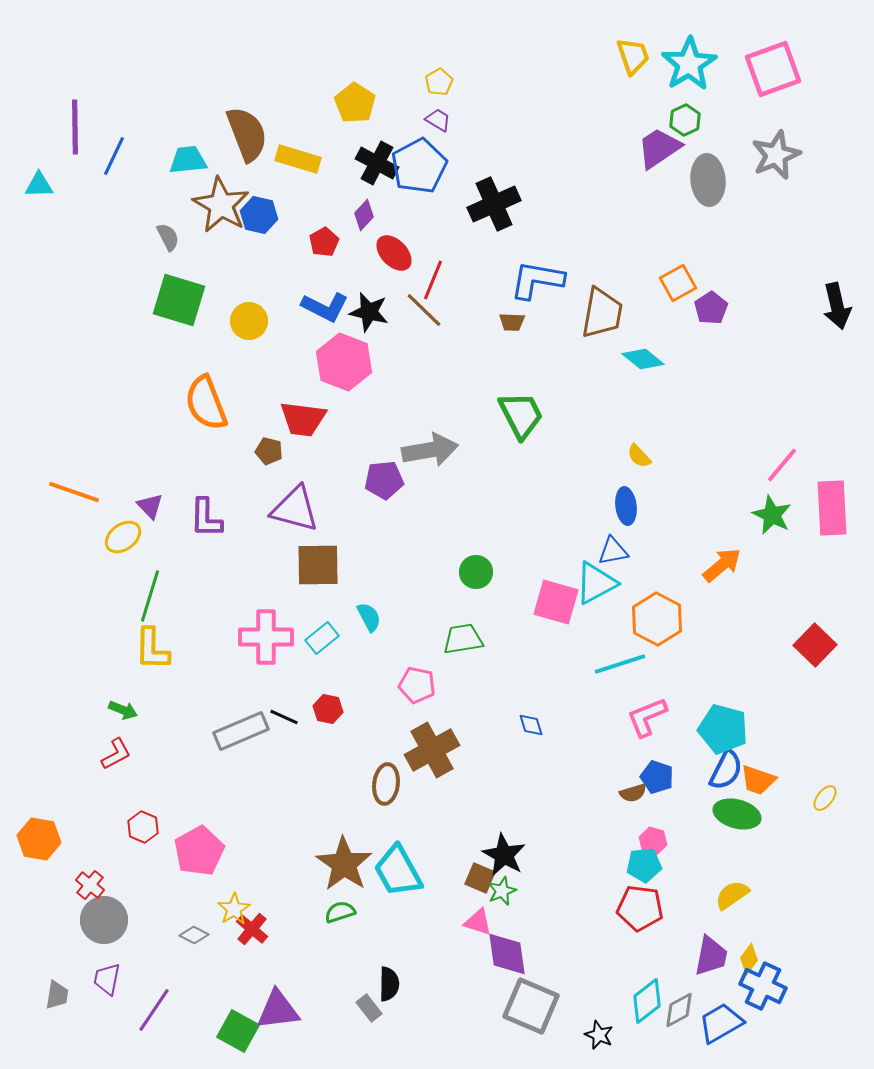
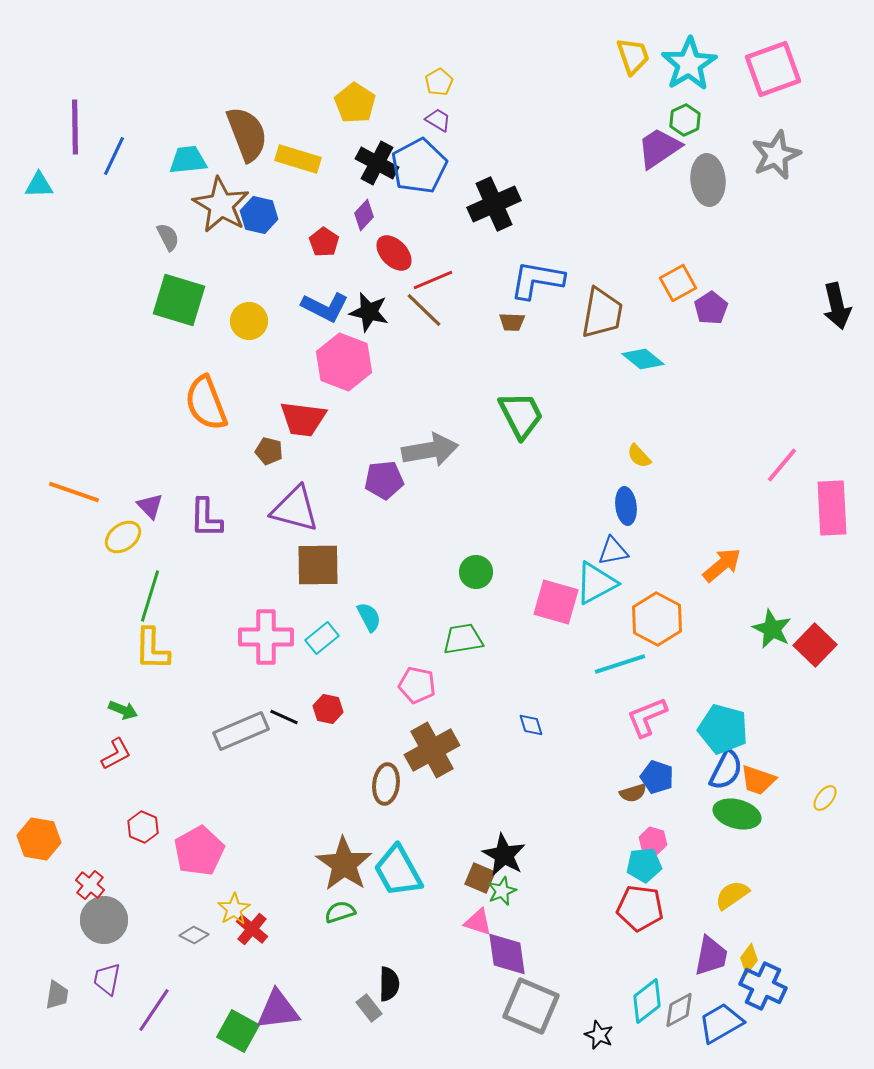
red pentagon at (324, 242): rotated 8 degrees counterclockwise
red line at (433, 280): rotated 45 degrees clockwise
green star at (772, 515): moved 114 px down
